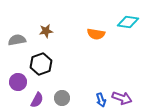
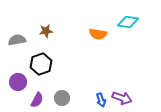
orange semicircle: moved 2 px right
